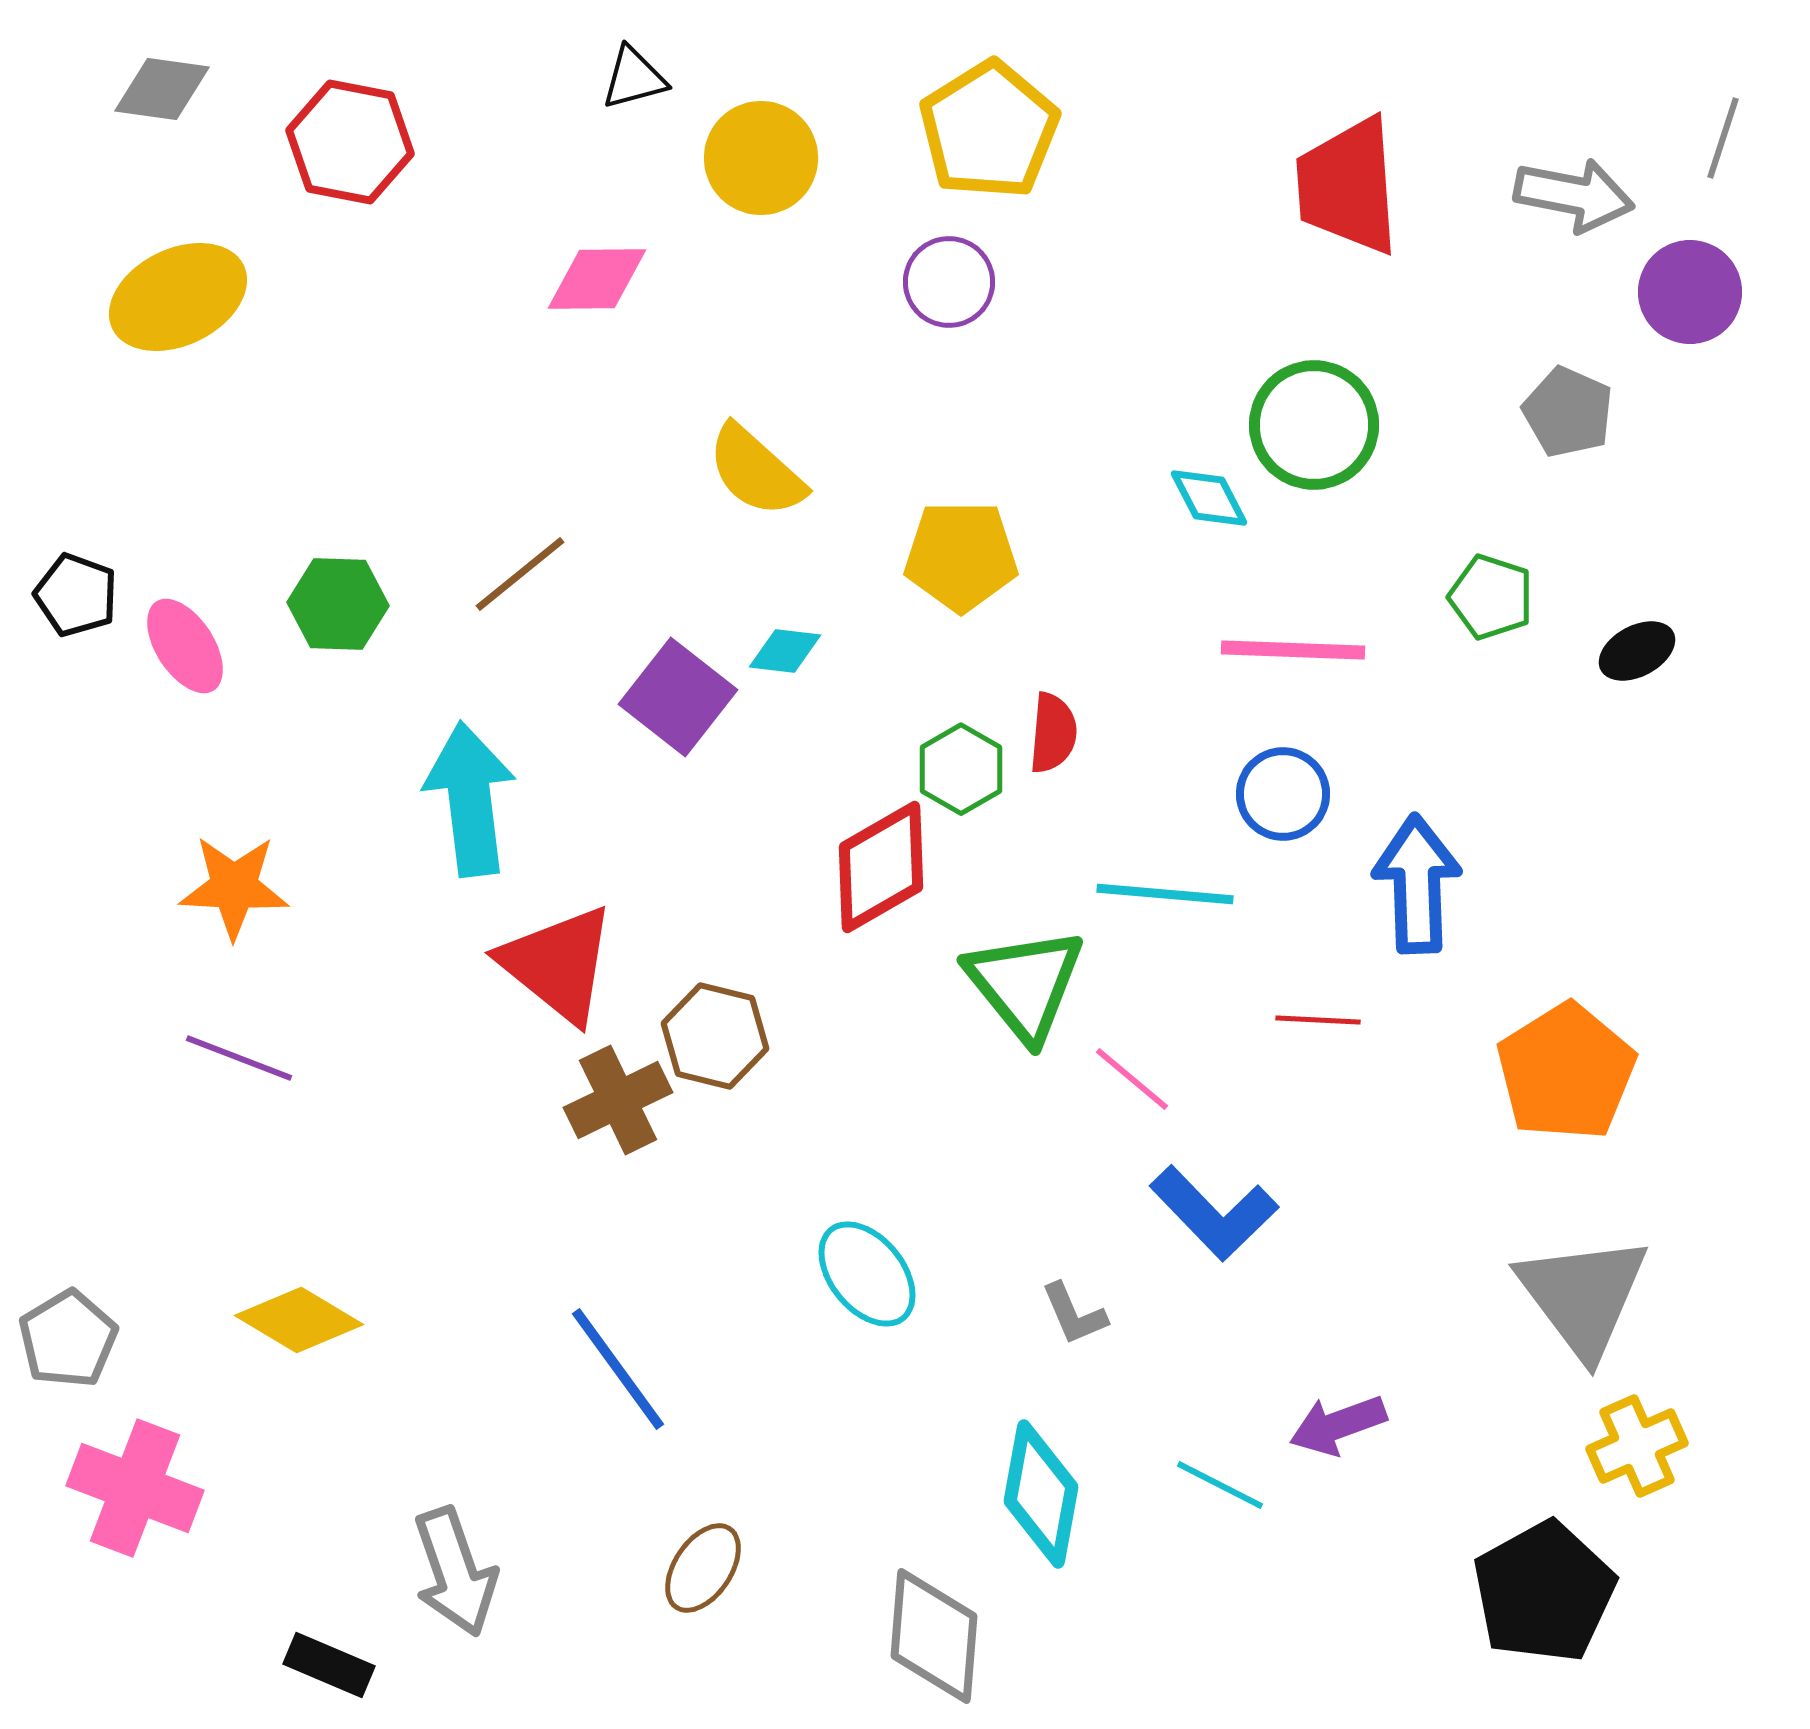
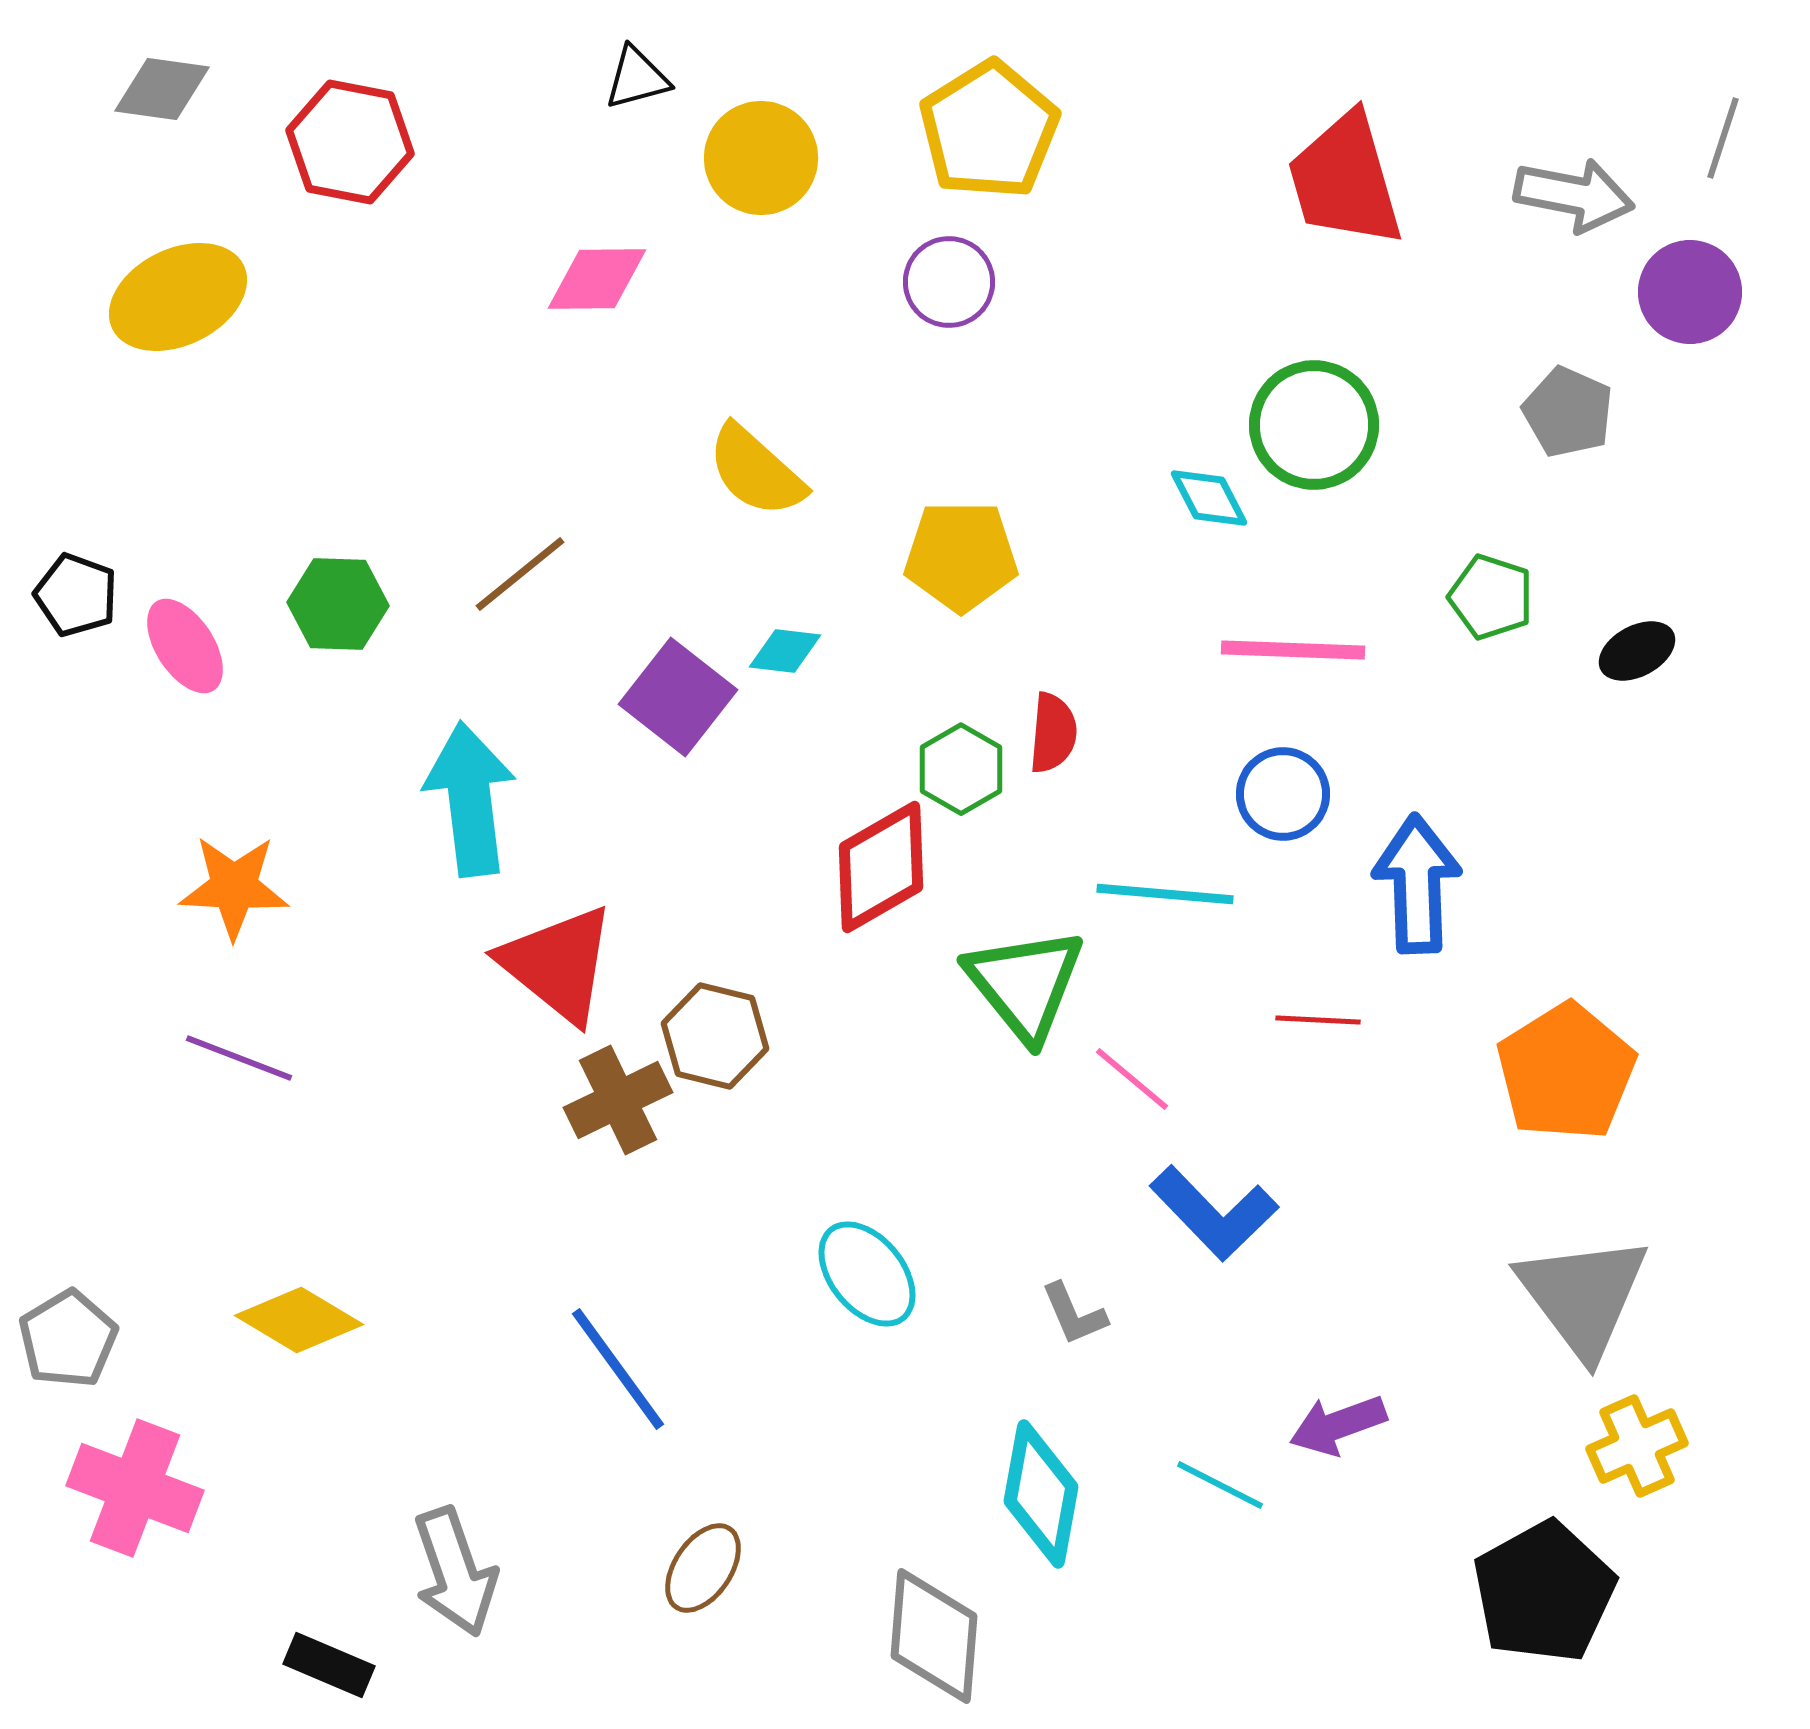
black triangle at (634, 78): moved 3 px right
red trapezoid at (1348, 186): moved 3 px left, 6 px up; rotated 12 degrees counterclockwise
